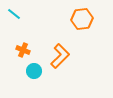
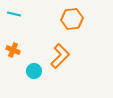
cyan line: rotated 24 degrees counterclockwise
orange hexagon: moved 10 px left
orange cross: moved 10 px left
